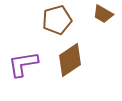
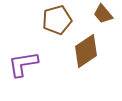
brown trapezoid: rotated 20 degrees clockwise
brown diamond: moved 16 px right, 9 px up
